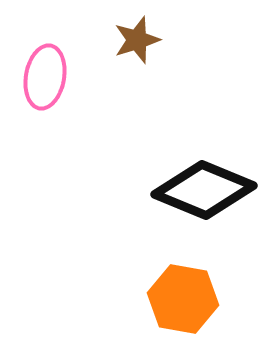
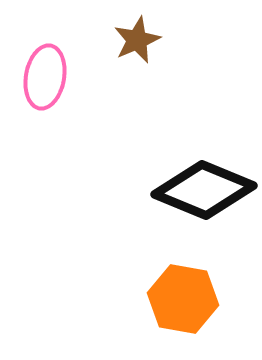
brown star: rotated 6 degrees counterclockwise
